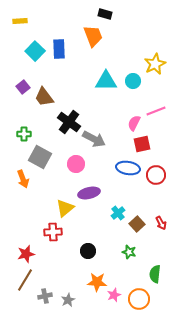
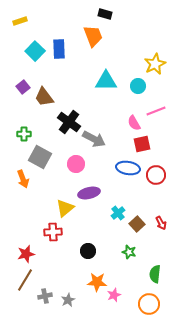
yellow rectangle: rotated 16 degrees counterclockwise
cyan circle: moved 5 px right, 5 px down
pink semicircle: rotated 56 degrees counterclockwise
orange circle: moved 10 px right, 5 px down
